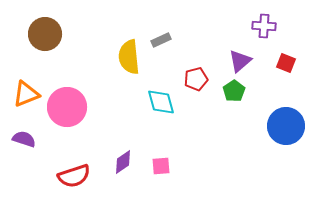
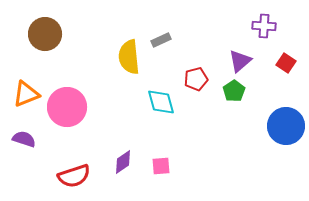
red square: rotated 12 degrees clockwise
